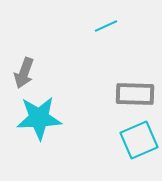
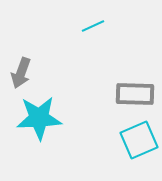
cyan line: moved 13 px left
gray arrow: moved 3 px left
